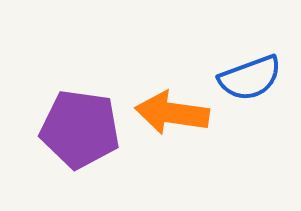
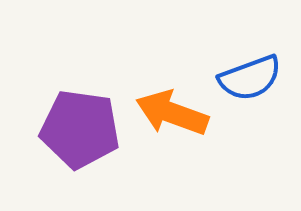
orange arrow: rotated 12 degrees clockwise
